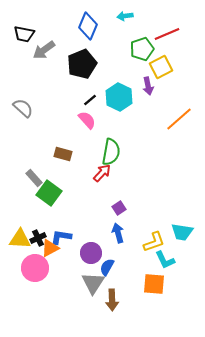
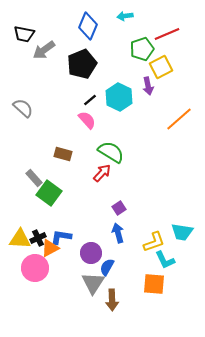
green semicircle: rotated 68 degrees counterclockwise
